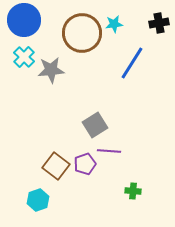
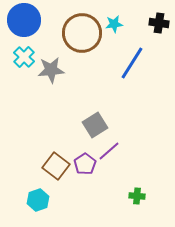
black cross: rotated 18 degrees clockwise
purple line: rotated 45 degrees counterclockwise
purple pentagon: rotated 15 degrees counterclockwise
green cross: moved 4 px right, 5 px down
